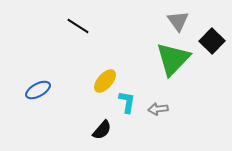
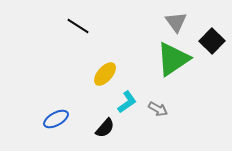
gray triangle: moved 2 px left, 1 px down
green triangle: rotated 12 degrees clockwise
yellow ellipse: moved 7 px up
blue ellipse: moved 18 px right, 29 px down
cyan L-shape: rotated 45 degrees clockwise
gray arrow: rotated 144 degrees counterclockwise
black semicircle: moved 3 px right, 2 px up
